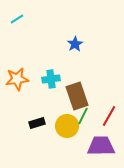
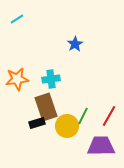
brown rectangle: moved 31 px left, 11 px down
